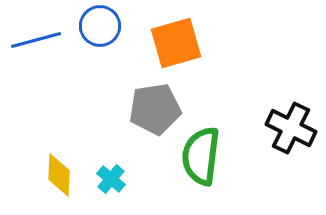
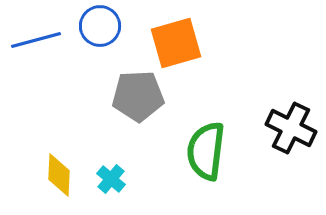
gray pentagon: moved 17 px left, 13 px up; rotated 6 degrees clockwise
green semicircle: moved 5 px right, 5 px up
